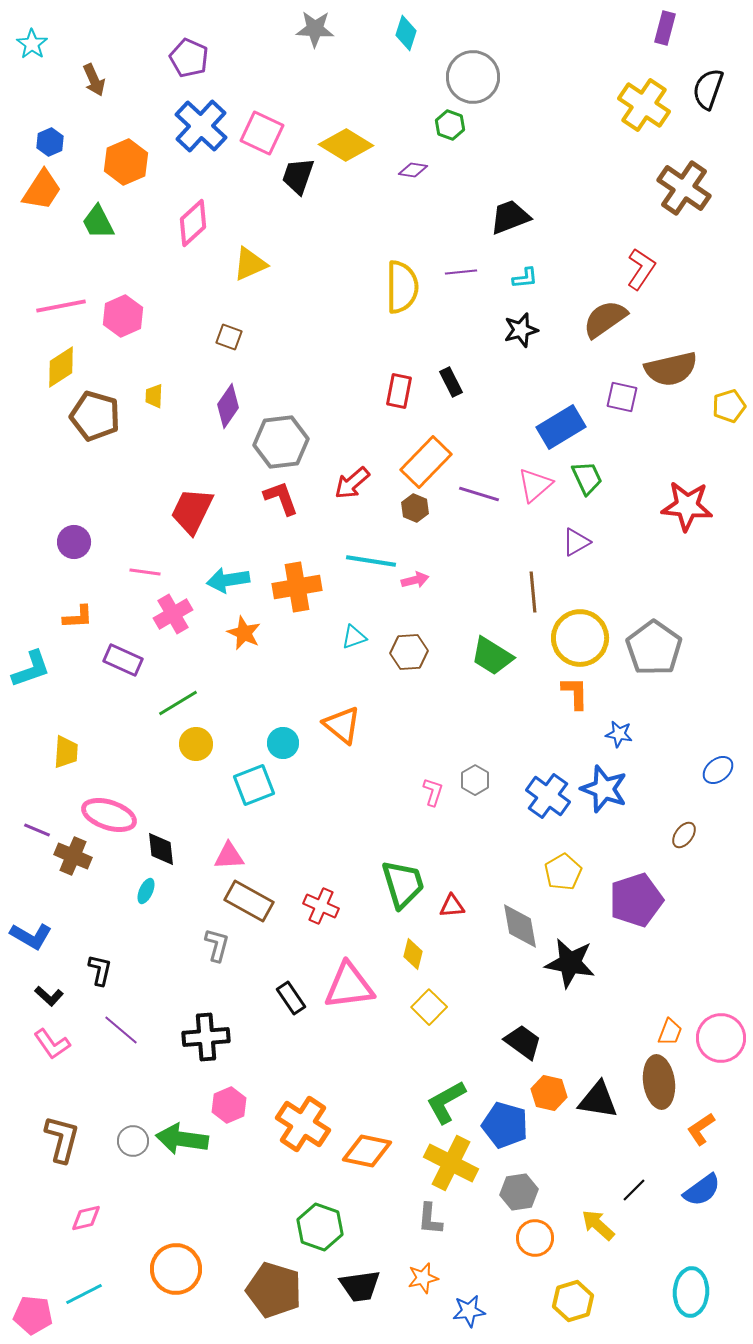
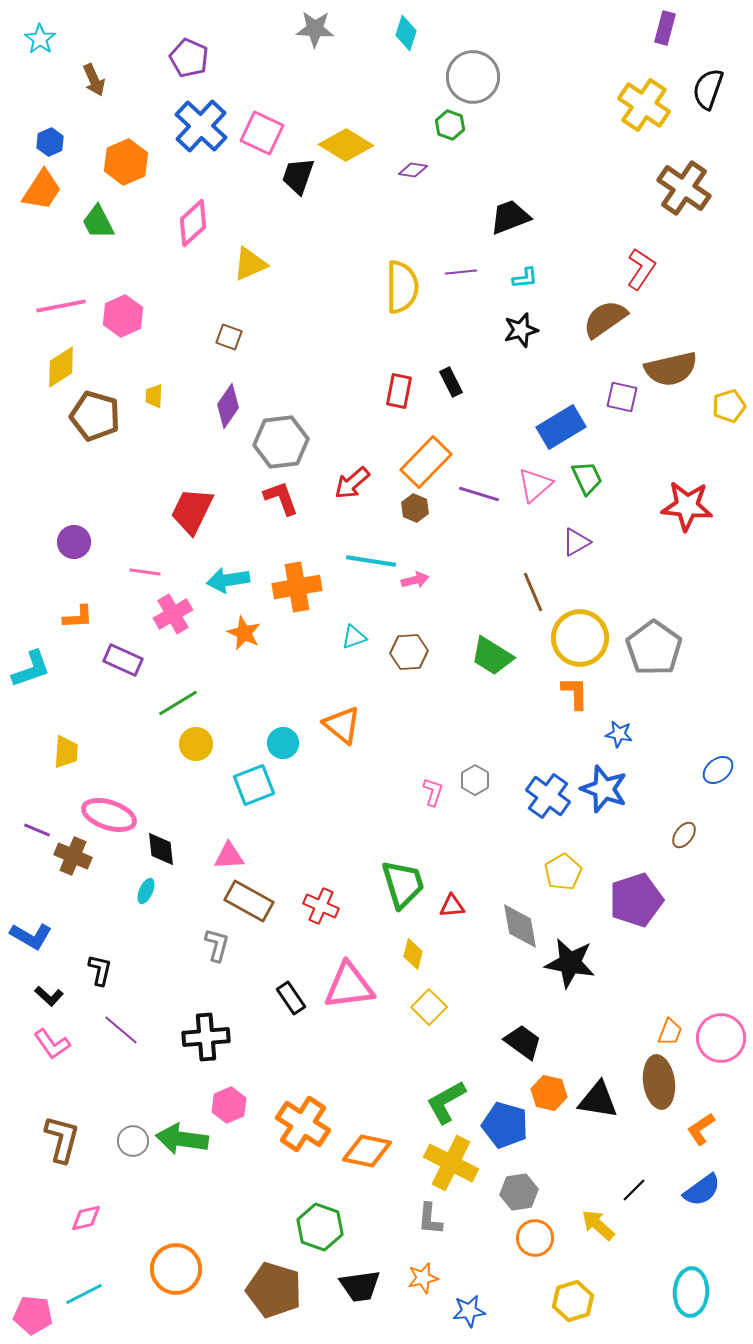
cyan star at (32, 44): moved 8 px right, 5 px up
brown line at (533, 592): rotated 18 degrees counterclockwise
